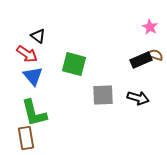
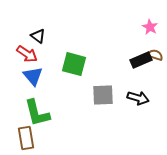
green L-shape: moved 3 px right
